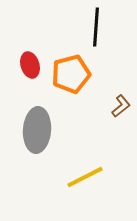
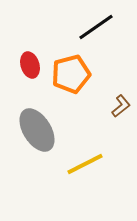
black line: rotated 51 degrees clockwise
gray ellipse: rotated 36 degrees counterclockwise
yellow line: moved 13 px up
